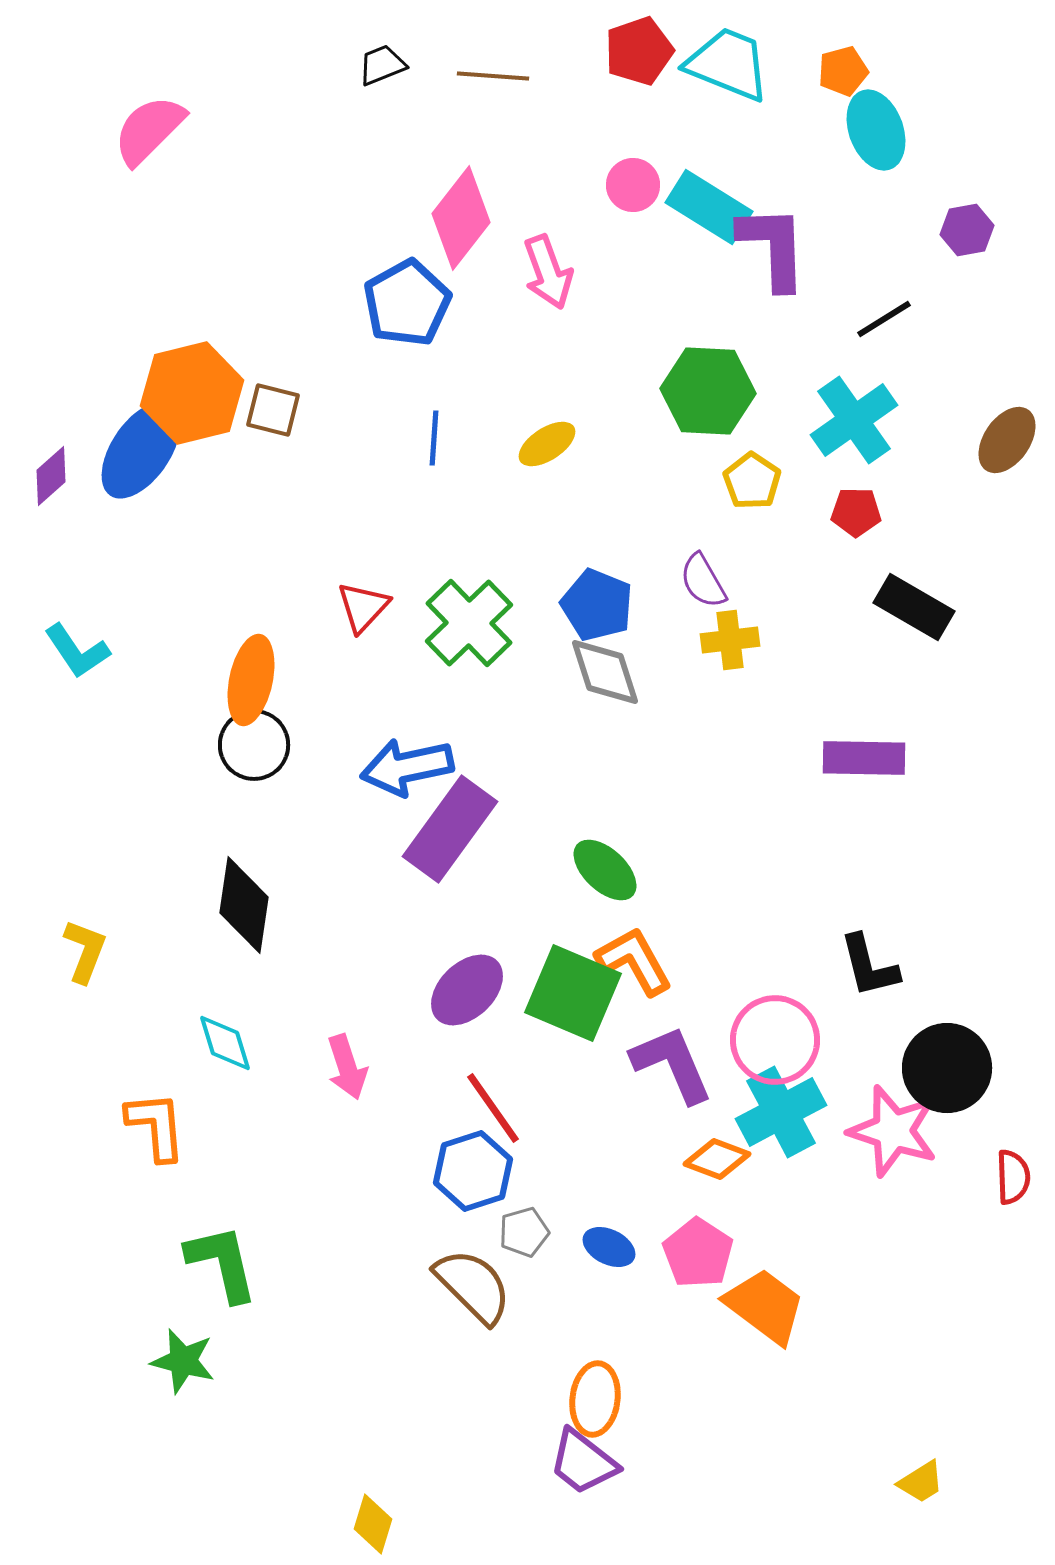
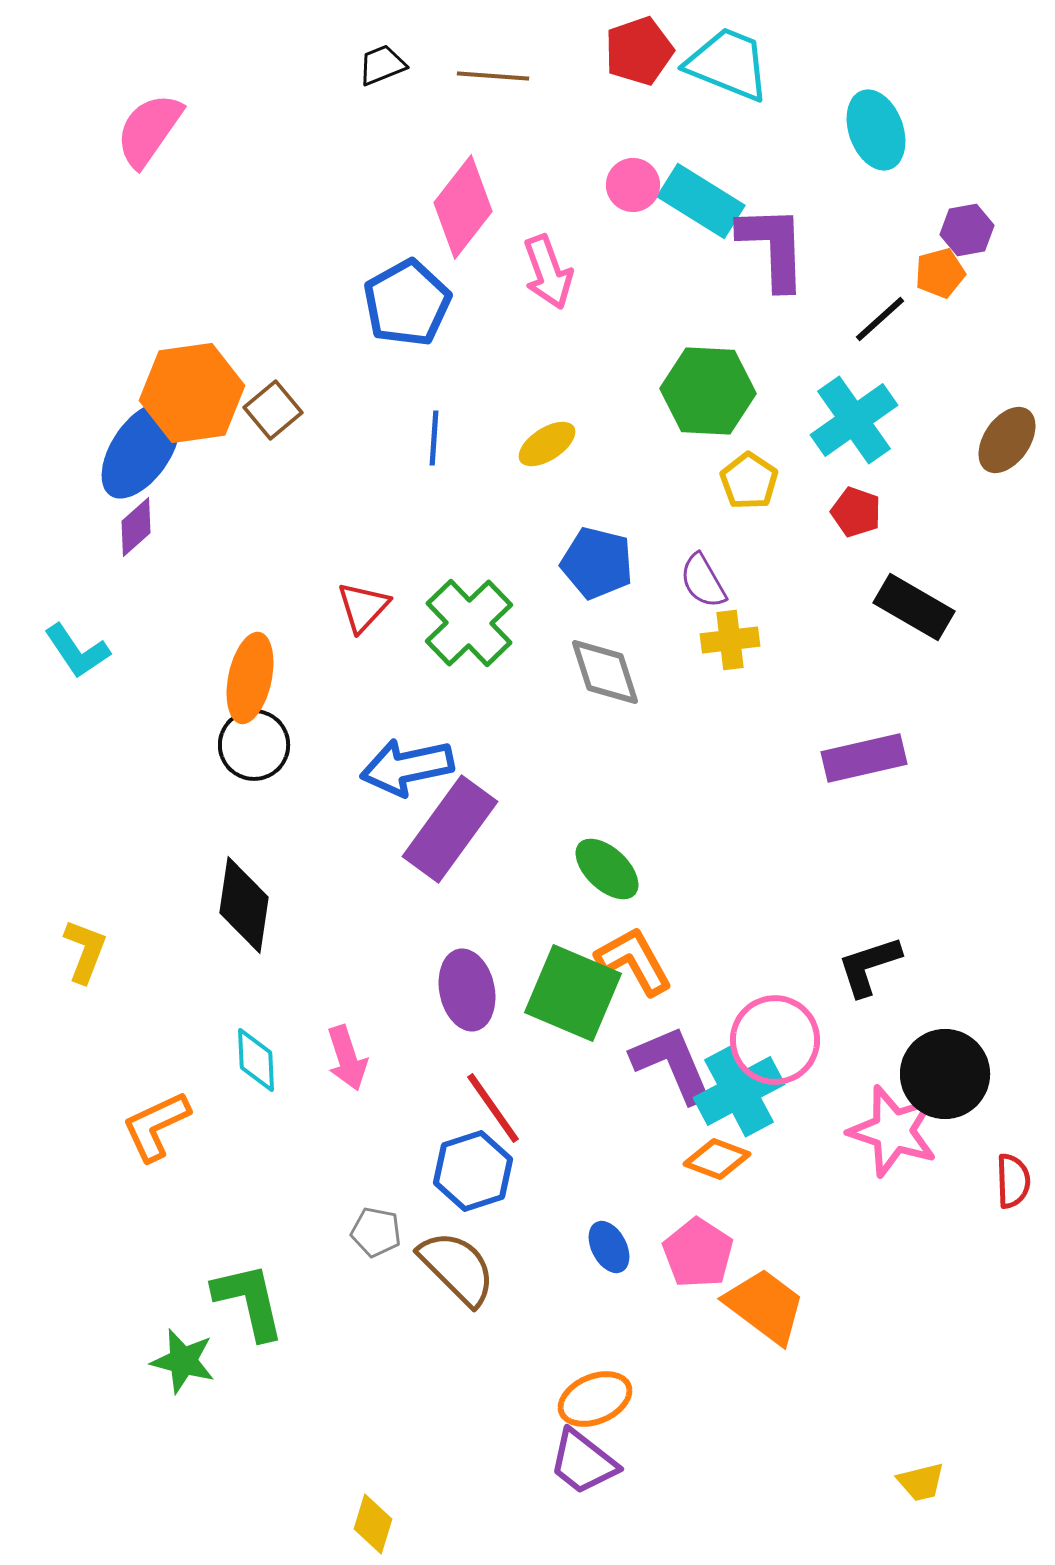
orange pentagon at (843, 71): moved 97 px right, 202 px down
pink semicircle at (149, 130): rotated 10 degrees counterclockwise
cyan rectangle at (709, 207): moved 8 px left, 6 px up
pink diamond at (461, 218): moved 2 px right, 11 px up
black line at (884, 319): moved 4 px left; rotated 10 degrees counterclockwise
orange hexagon at (192, 393): rotated 6 degrees clockwise
brown square at (273, 410): rotated 36 degrees clockwise
purple diamond at (51, 476): moved 85 px right, 51 px down
yellow pentagon at (752, 481): moved 3 px left
red pentagon at (856, 512): rotated 18 degrees clockwise
blue pentagon at (597, 605): moved 42 px up; rotated 8 degrees counterclockwise
orange ellipse at (251, 680): moved 1 px left, 2 px up
purple rectangle at (864, 758): rotated 14 degrees counterclockwise
green ellipse at (605, 870): moved 2 px right, 1 px up
black L-shape at (869, 966): rotated 86 degrees clockwise
purple ellipse at (467, 990): rotated 58 degrees counterclockwise
cyan diamond at (225, 1043): moved 31 px right, 17 px down; rotated 14 degrees clockwise
pink arrow at (347, 1067): moved 9 px up
black circle at (947, 1068): moved 2 px left, 6 px down
cyan cross at (781, 1112): moved 42 px left, 21 px up
orange L-shape at (156, 1126): rotated 110 degrees counterclockwise
red semicircle at (1013, 1177): moved 4 px down
gray pentagon at (524, 1232): moved 148 px left; rotated 27 degrees clockwise
blue ellipse at (609, 1247): rotated 36 degrees clockwise
green L-shape at (222, 1263): moved 27 px right, 38 px down
brown semicircle at (473, 1286): moved 16 px left, 18 px up
orange ellipse at (595, 1399): rotated 60 degrees clockwise
yellow trapezoid at (921, 1482): rotated 18 degrees clockwise
